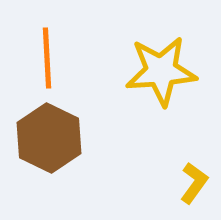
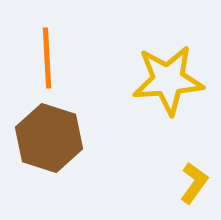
yellow star: moved 7 px right, 9 px down
brown hexagon: rotated 8 degrees counterclockwise
